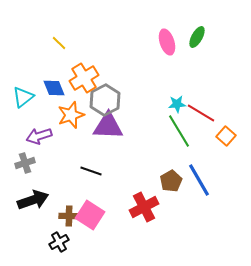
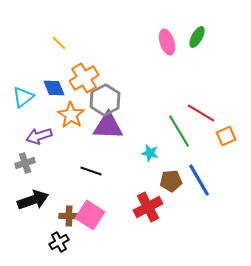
cyan star: moved 27 px left, 49 px down; rotated 18 degrees clockwise
orange star: rotated 20 degrees counterclockwise
orange square: rotated 24 degrees clockwise
brown pentagon: rotated 25 degrees clockwise
red cross: moved 4 px right
